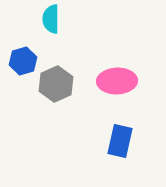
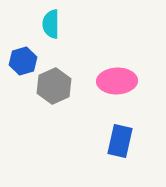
cyan semicircle: moved 5 px down
gray hexagon: moved 2 px left, 2 px down
